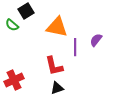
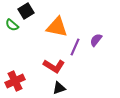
purple line: rotated 24 degrees clockwise
red L-shape: rotated 45 degrees counterclockwise
red cross: moved 1 px right, 1 px down
black triangle: moved 2 px right
